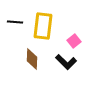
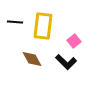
brown diamond: rotated 30 degrees counterclockwise
